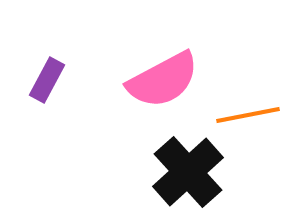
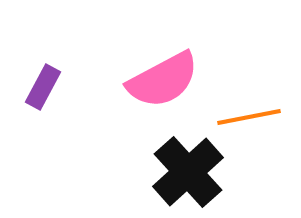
purple rectangle: moved 4 px left, 7 px down
orange line: moved 1 px right, 2 px down
